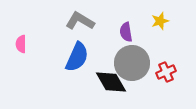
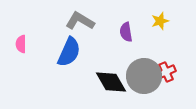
blue semicircle: moved 8 px left, 5 px up
gray circle: moved 12 px right, 13 px down
